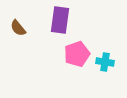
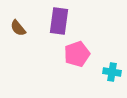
purple rectangle: moved 1 px left, 1 px down
cyan cross: moved 7 px right, 10 px down
